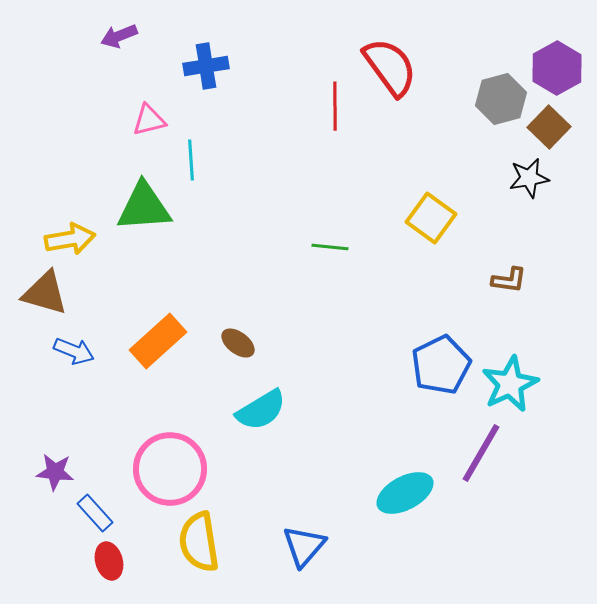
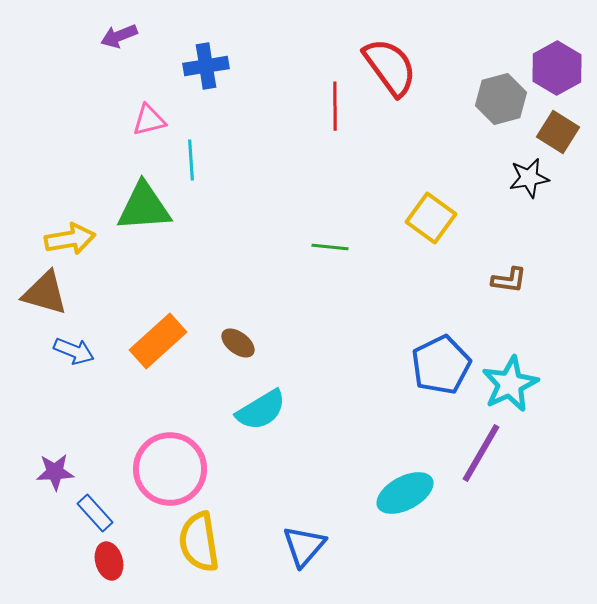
brown square: moved 9 px right, 5 px down; rotated 12 degrees counterclockwise
purple star: rotated 9 degrees counterclockwise
